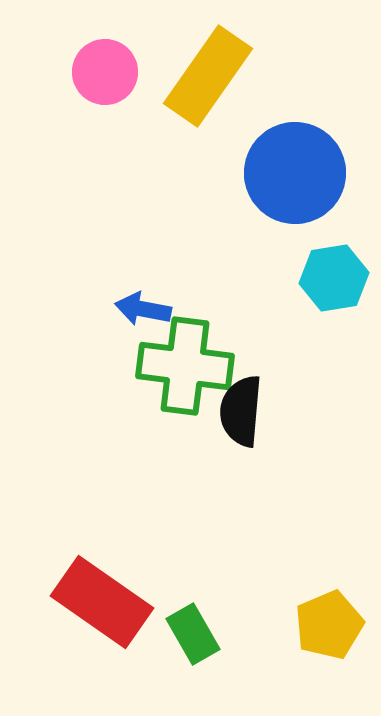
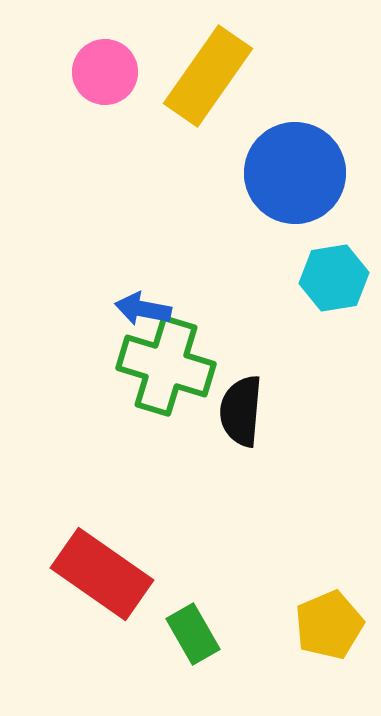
green cross: moved 19 px left; rotated 10 degrees clockwise
red rectangle: moved 28 px up
